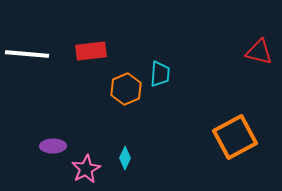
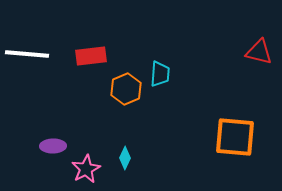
red rectangle: moved 5 px down
orange square: rotated 33 degrees clockwise
